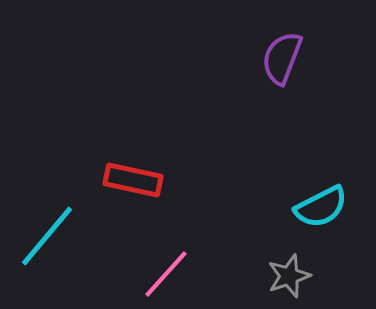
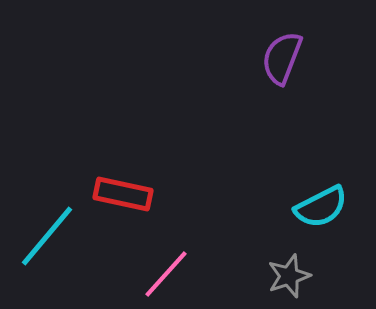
red rectangle: moved 10 px left, 14 px down
